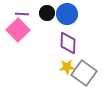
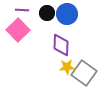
purple line: moved 4 px up
purple diamond: moved 7 px left, 2 px down
